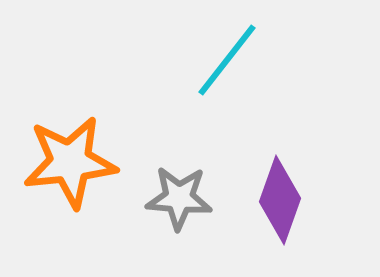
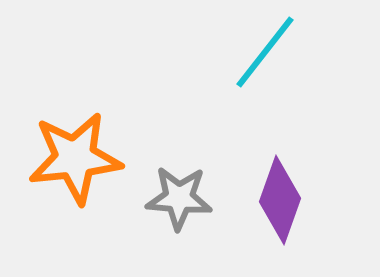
cyan line: moved 38 px right, 8 px up
orange star: moved 5 px right, 4 px up
